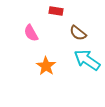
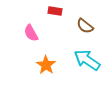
red rectangle: moved 1 px left
brown semicircle: moved 7 px right, 7 px up
orange star: moved 1 px up
